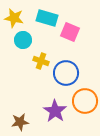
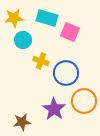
yellow star: rotated 18 degrees counterclockwise
orange circle: moved 1 px left
purple star: moved 1 px left, 2 px up
brown star: moved 2 px right
